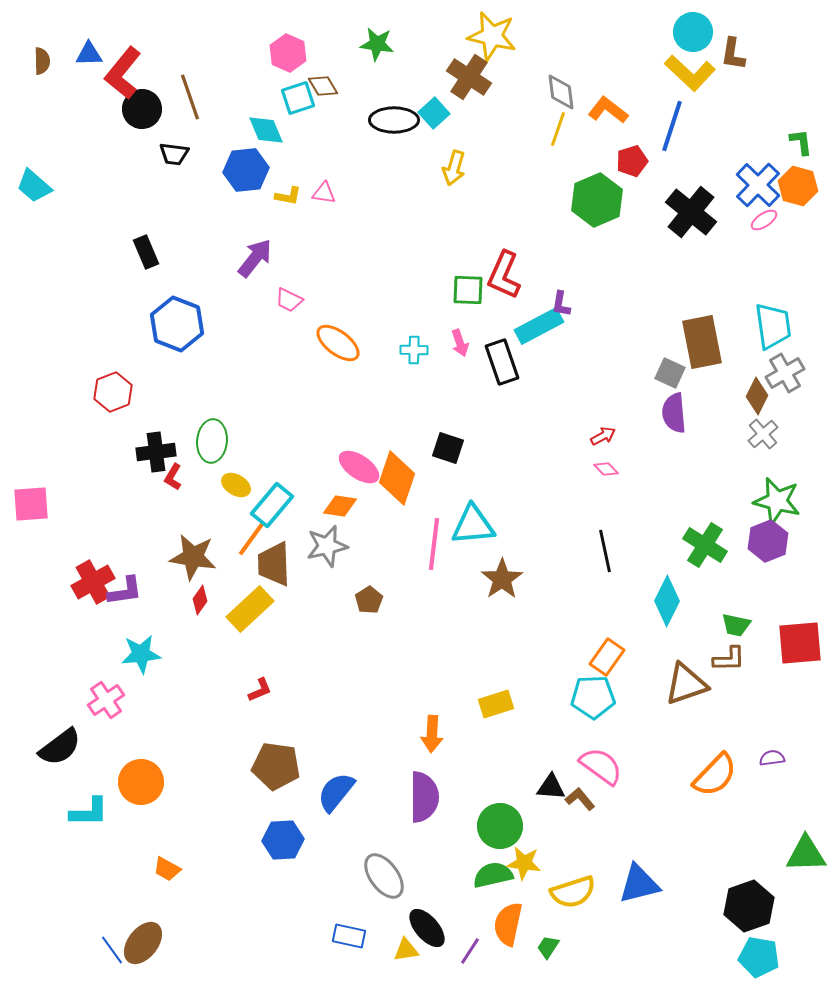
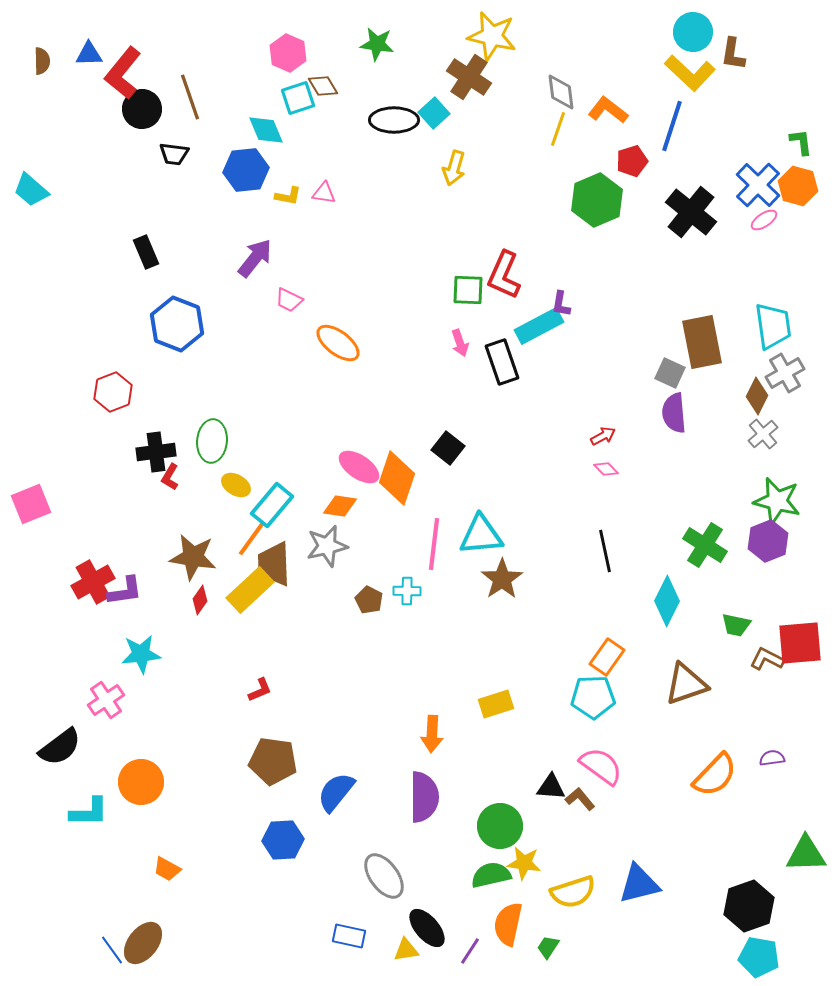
cyan trapezoid at (34, 186): moved 3 px left, 4 px down
cyan cross at (414, 350): moved 7 px left, 241 px down
black square at (448, 448): rotated 20 degrees clockwise
red L-shape at (173, 477): moved 3 px left
pink square at (31, 504): rotated 18 degrees counterclockwise
cyan triangle at (473, 525): moved 8 px right, 10 px down
brown pentagon at (369, 600): rotated 12 degrees counterclockwise
yellow rectangle at (250, 609): moved 19 px up
brown L-shape at (729, 659): moved 38 px right; rotated 152 degrees counterclockwise
brown pentagon at (276, 766): moved 3 px left, 5 px up
green semicircle at (493, 875): moved 2 px left
